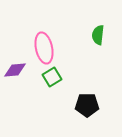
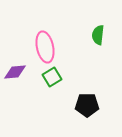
pink ellipse: moved 1 px right, 1 px up
purple diamond: moved 2 px down
